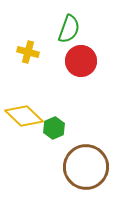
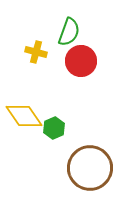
green semicircle: moved 3 px down
yellow cross: moved 8 px right
yellow diamond: rotated 12 degrees clockwise
brown circle: moved 4 px right, 1 px down
